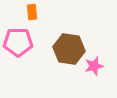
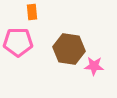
pink star: rotated 18 degrees clockwise
